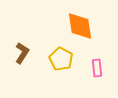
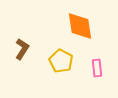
brown L-shape: moved 4 px up
yellow pentagon: moved 2 px down
